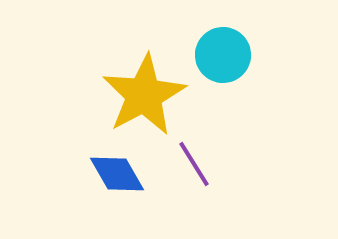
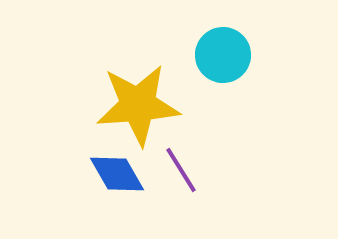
yellow star: moved 6 px left, 10 px down; rotated 24 degrees clockwise
purple line: moved 13 px left, 6 px down
